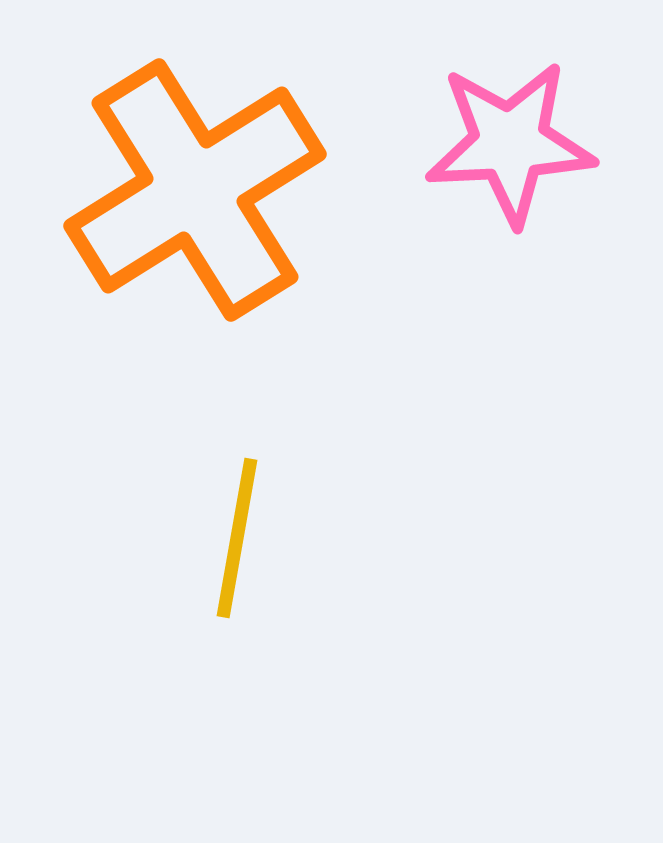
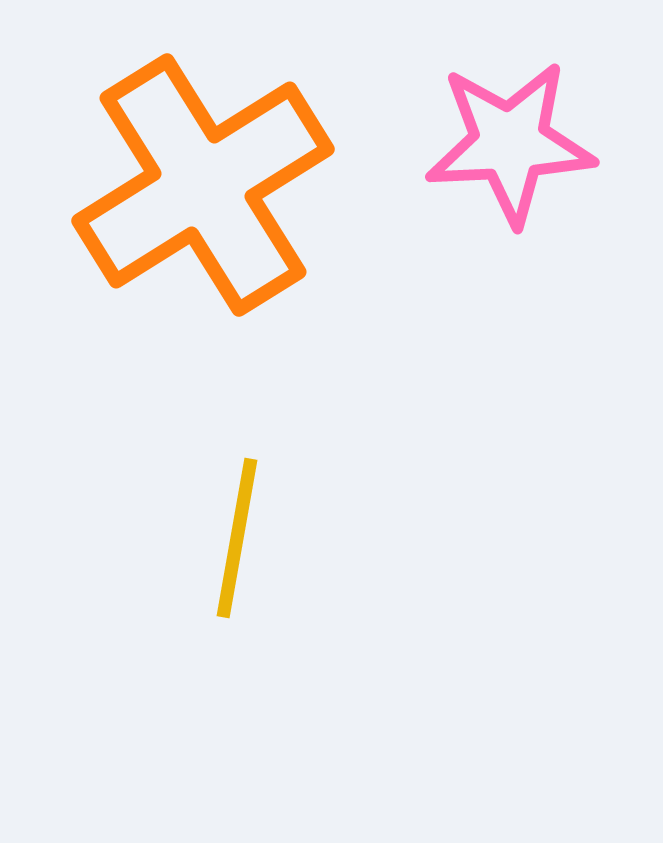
orange cross: moved 8 px right, 5 px up
